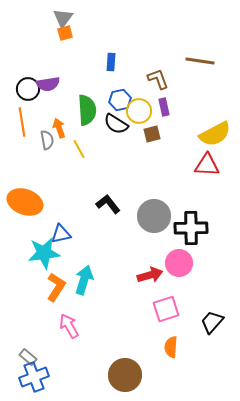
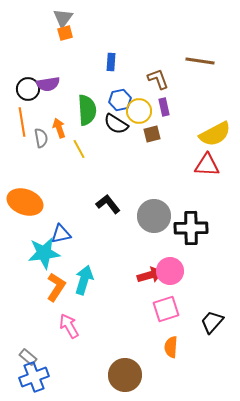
gray semicircle: moved 6 px left, 2 px up
pink circle: moved 9 px left, 8 px down
